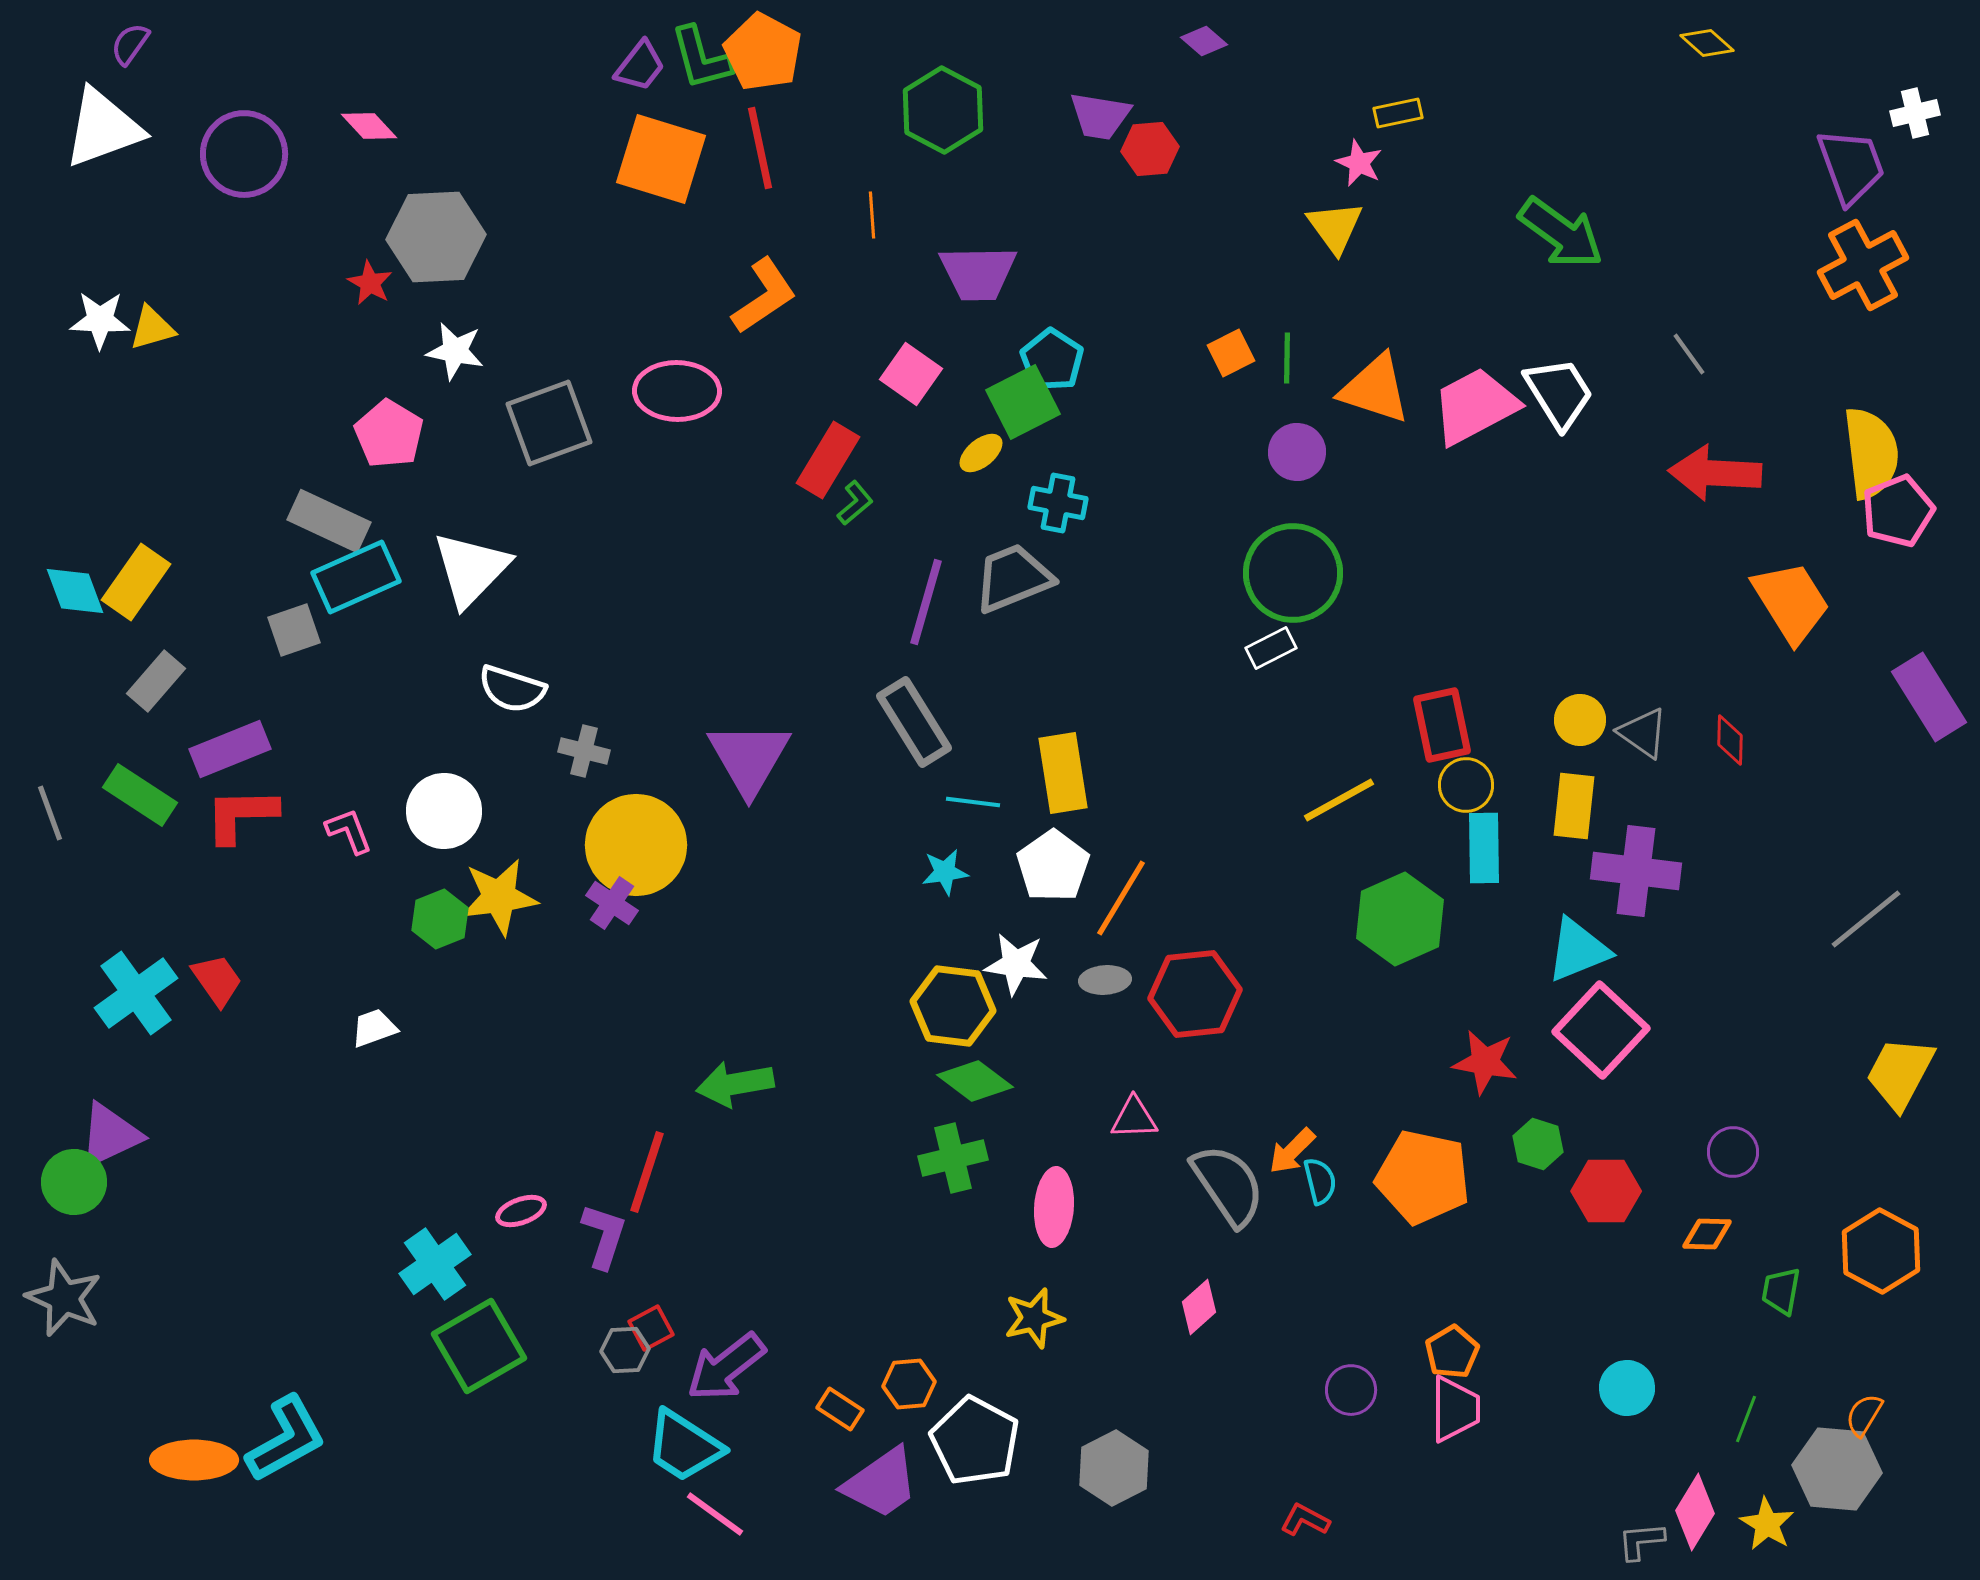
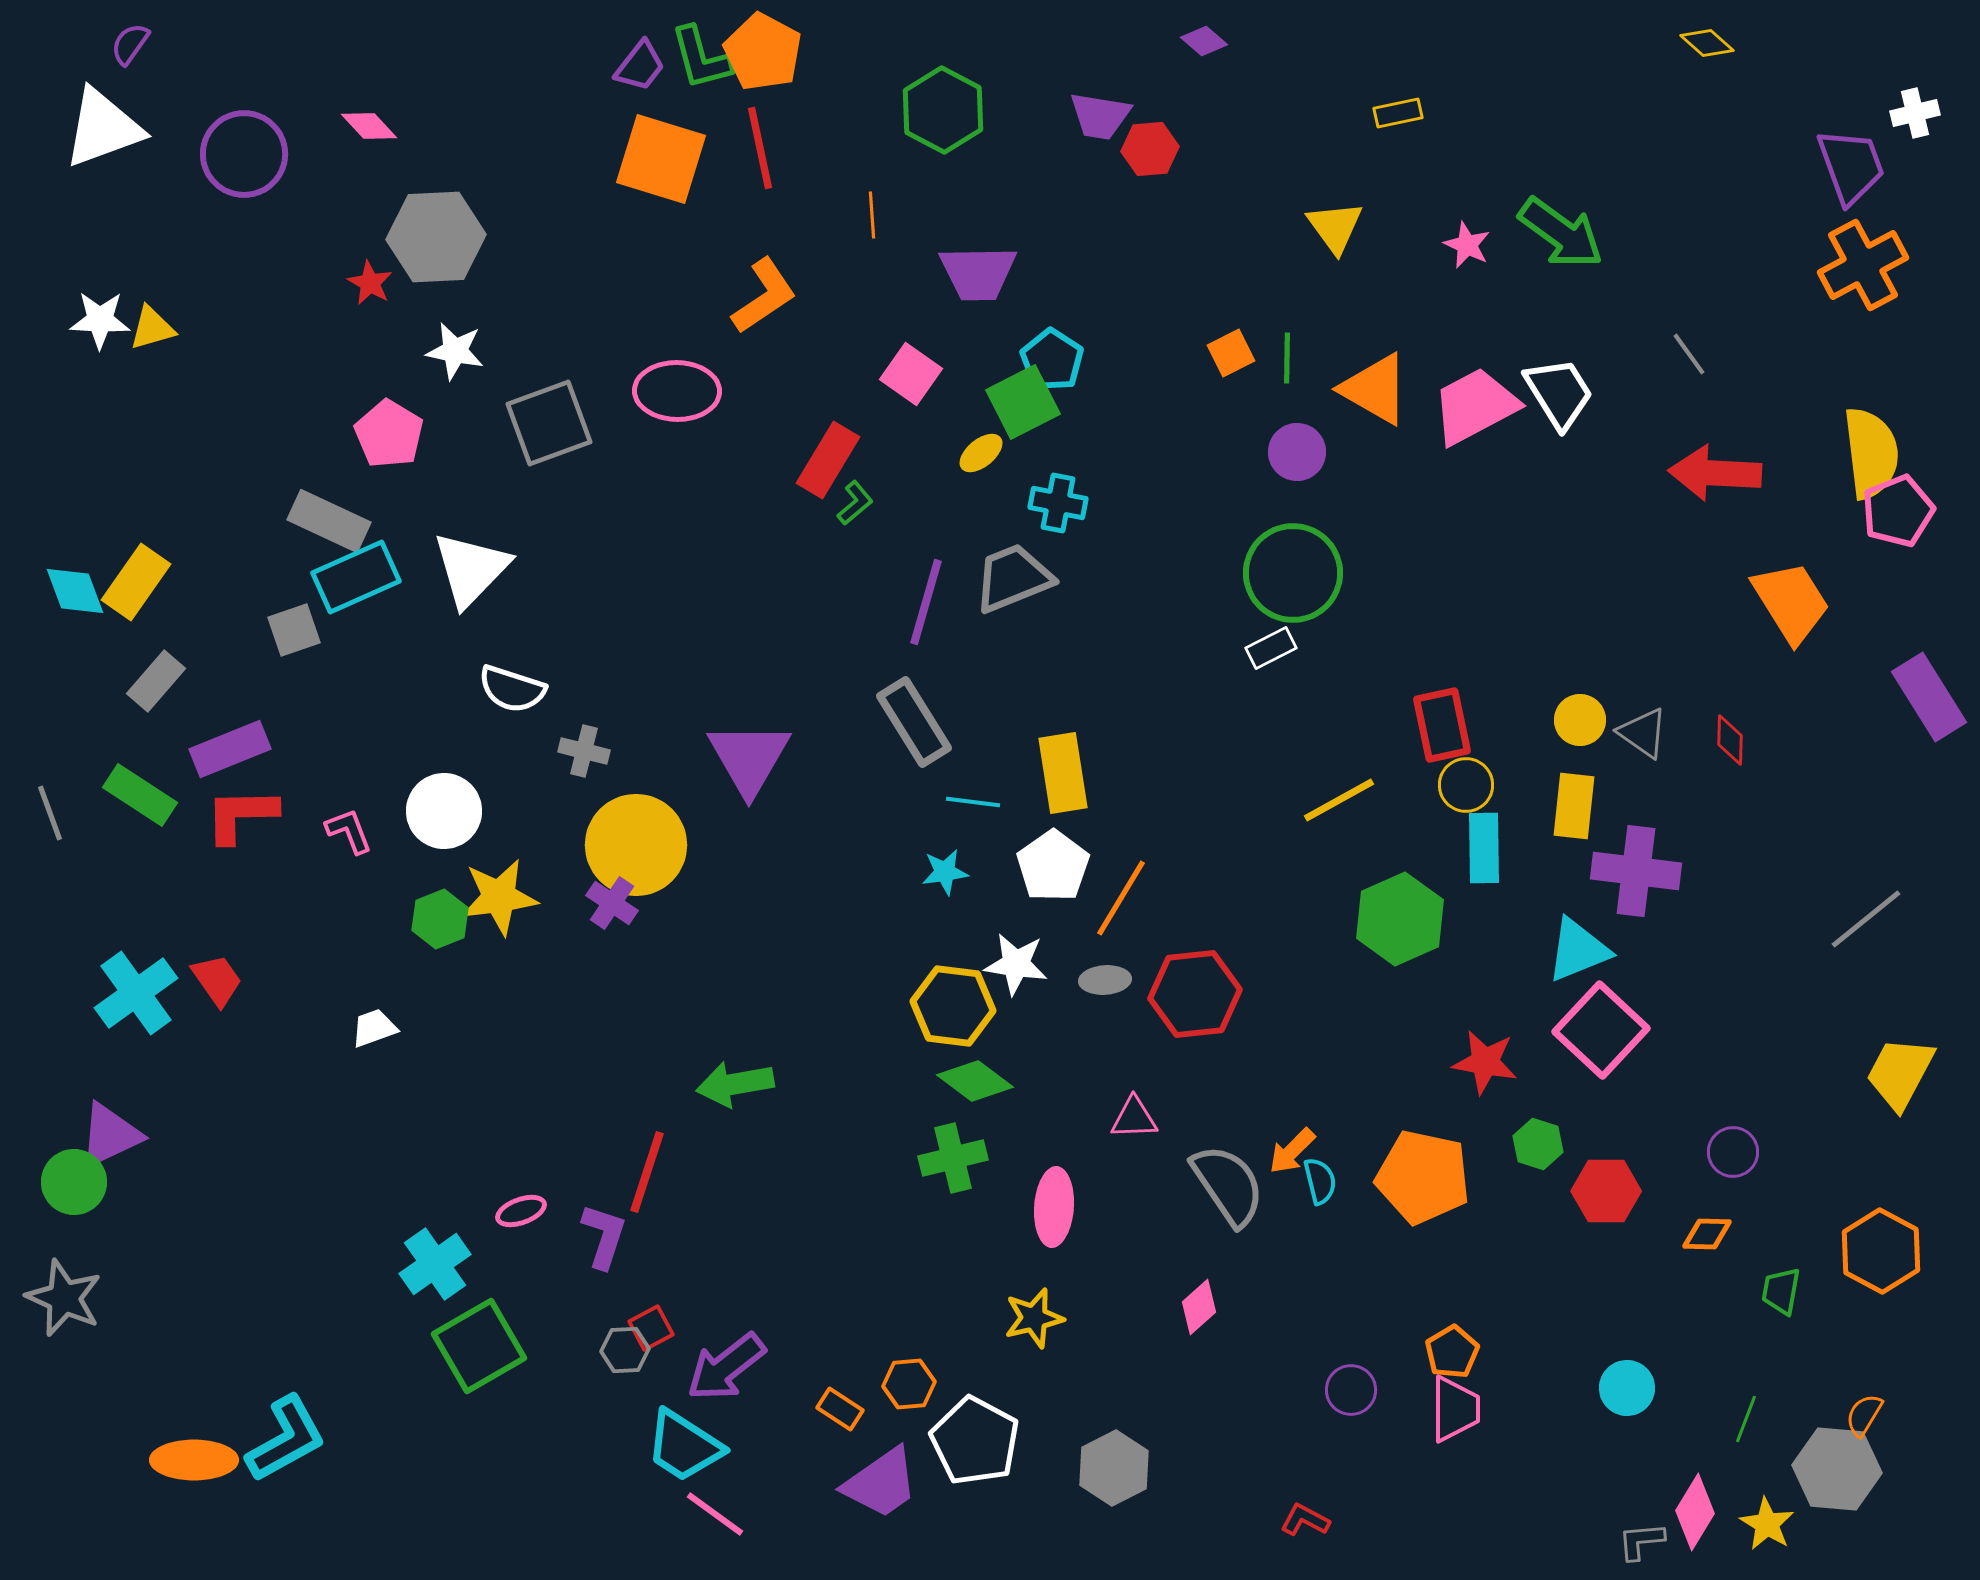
pink star at (1359, 163): moved 108 px right, 82 px down
orange triangle at (1375, 389): rotated 12 degrees clockwise
